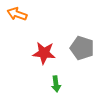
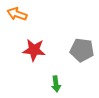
gray pentagon: moved 2 px down; rotated 10 degrees counterclockwise
red star: moved 10 px left, 3 px up
